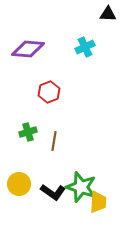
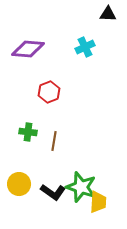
green cross: rotated 24 degrees clockwise
